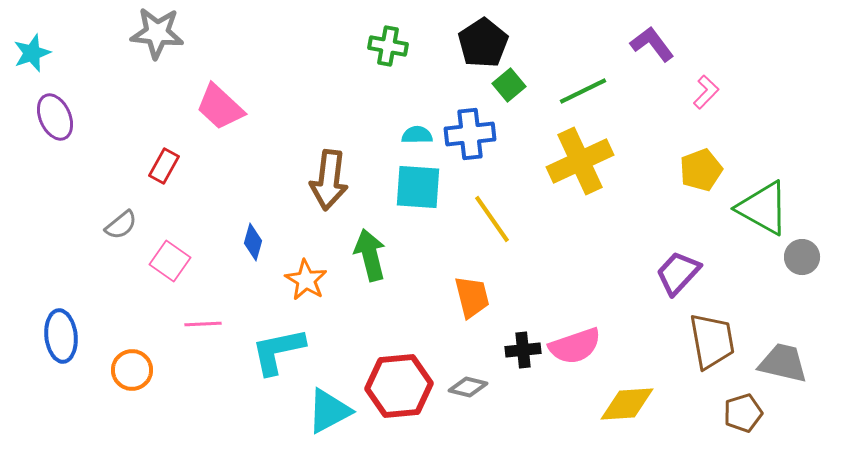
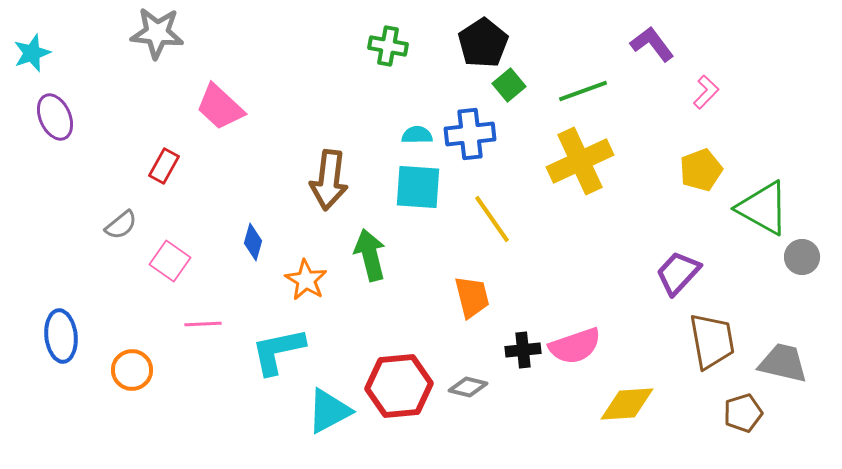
green line: rotated 6 degrees clockwise
